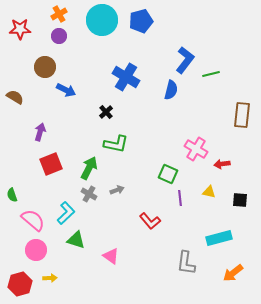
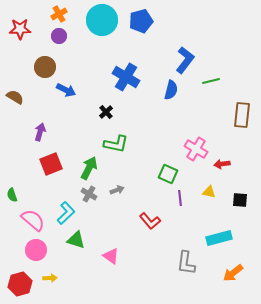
green line: moved 7 px down
